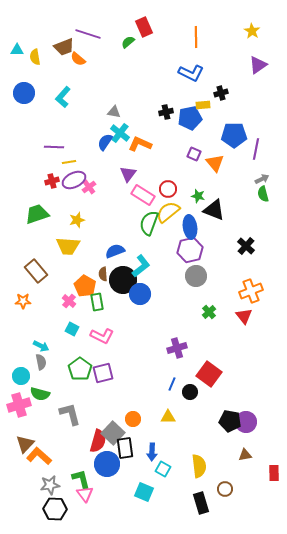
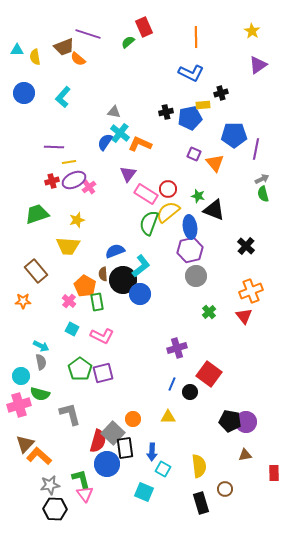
pink rectangle at (143, 195): moved 3 px right, 1 px up
